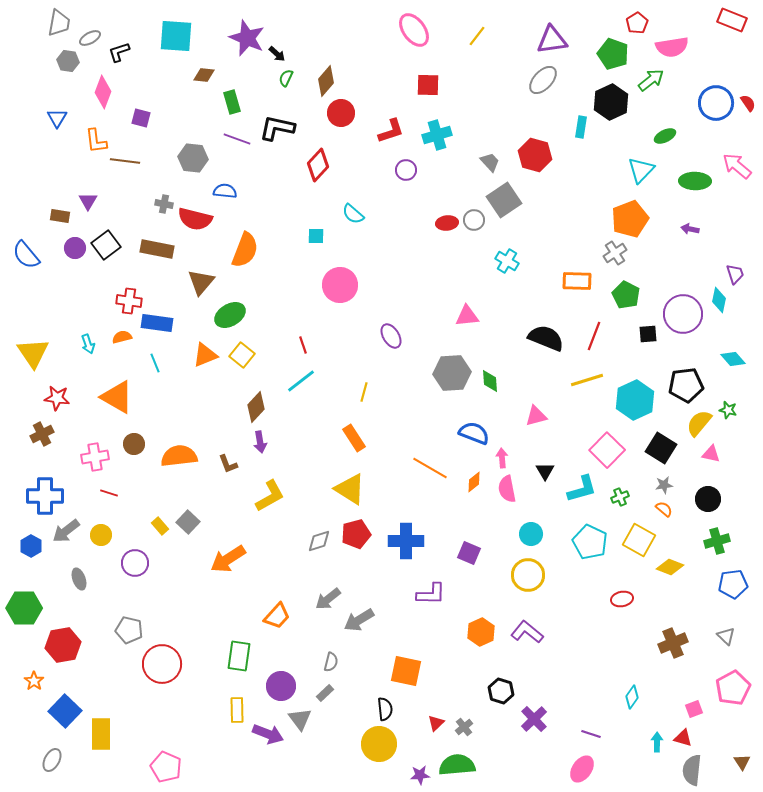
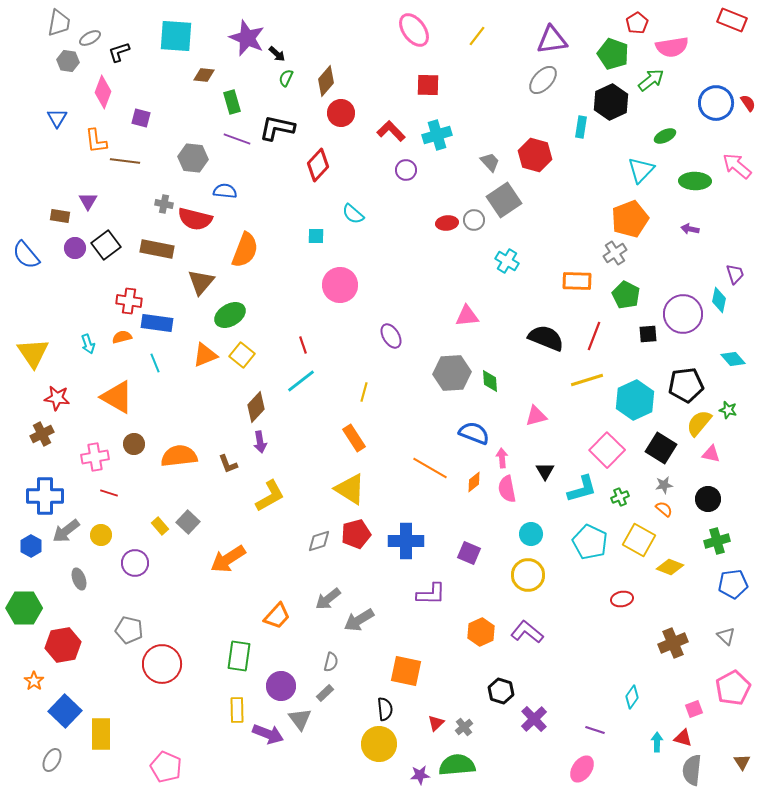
red L-shape at (391, 131): rotated 116 degrees counterclockwise
purple line at (591, 734): moved 4 px right, 4 px up
